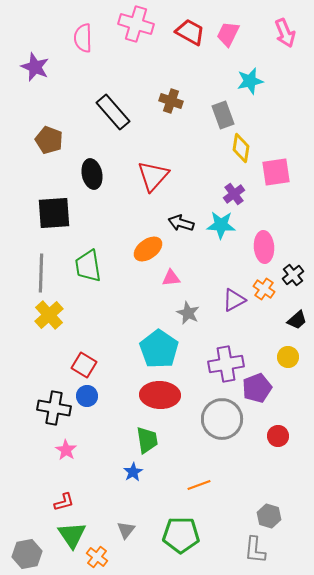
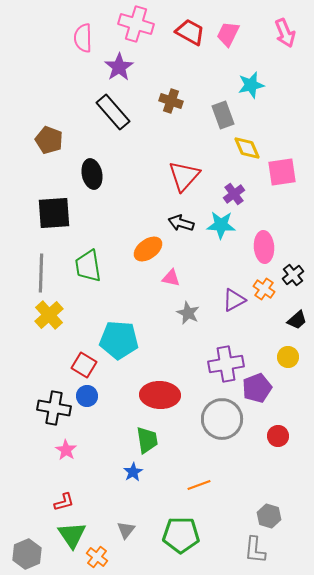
purple star at (35, 67): moved 84 px right; rotated 16 degrees clockwise
cyan star at (250, 81): moved 1 px right, 4 px down
yellow diamond at (241, 148): moved 6 px right; rotated 32 degrees counterclockwise
pink square at (276, 172): moved 6 px right
red triangle at (153, 176): moved 31 px right
pink triangle at (171, 278): rotated 18 degrees clockwise
cyan pentagon at (159, 349): moved 40 px left, 9 px up; rotated 30 degrees counterclockwise
gray hexagon at (27, 554): rotated 12 degrees counterclockwise
